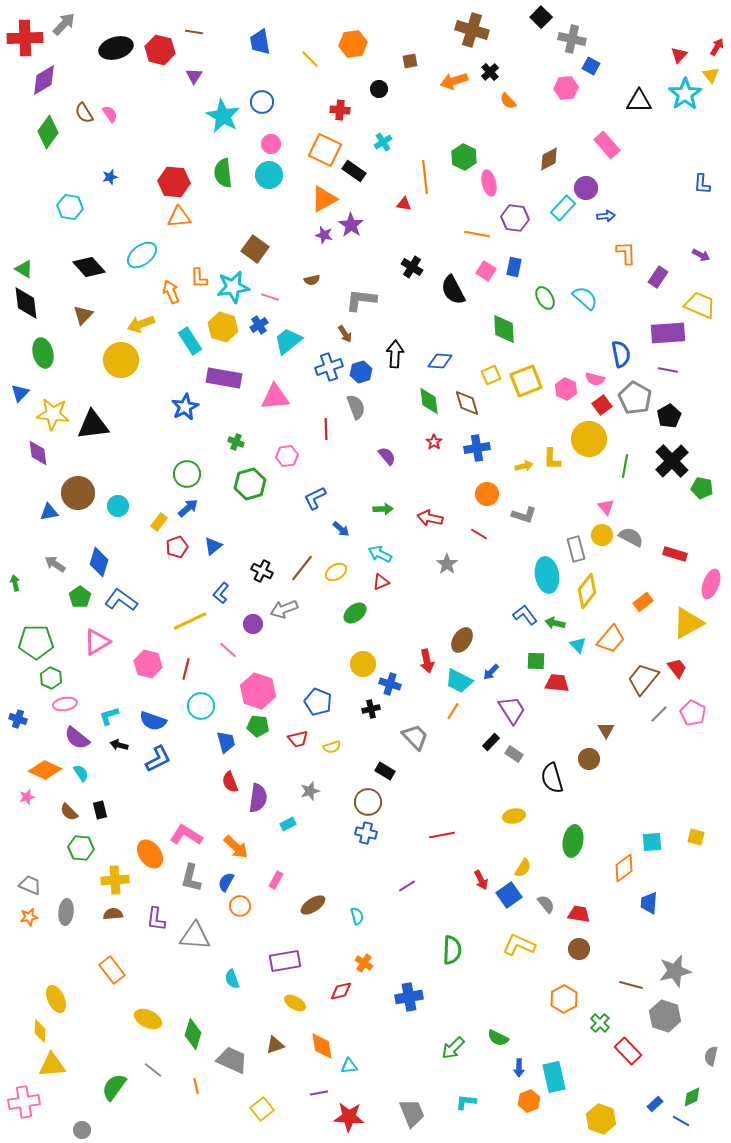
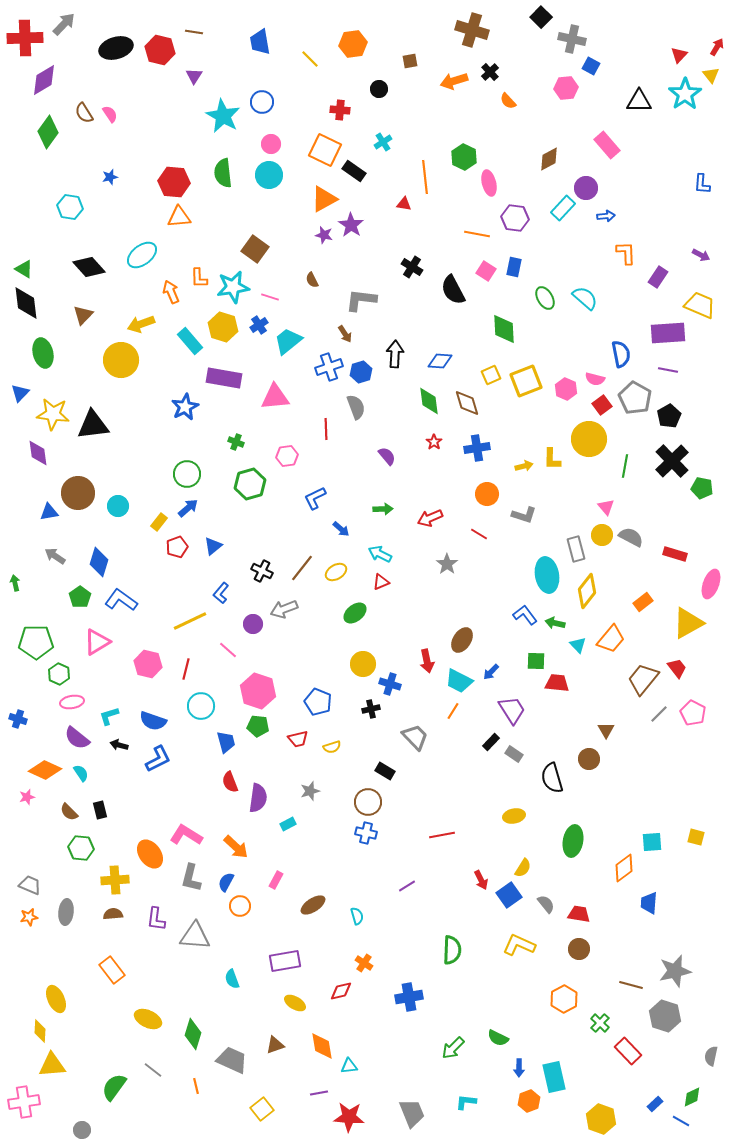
brown semicircle at (312, 280): rotated 77 degrees clockwise
cyan rectangle at (190, 341): rotated 8 degrees counterclockwise
red arrow at (430, 518): rotated 35 degrees counterclockwise
gray arrow at (55, 564): moved 8 px up
green hexagon at (51, 678): moved 8 px right, 4 px up
pink ellipse at (65, 704): moved 7 px right, 2 px up
